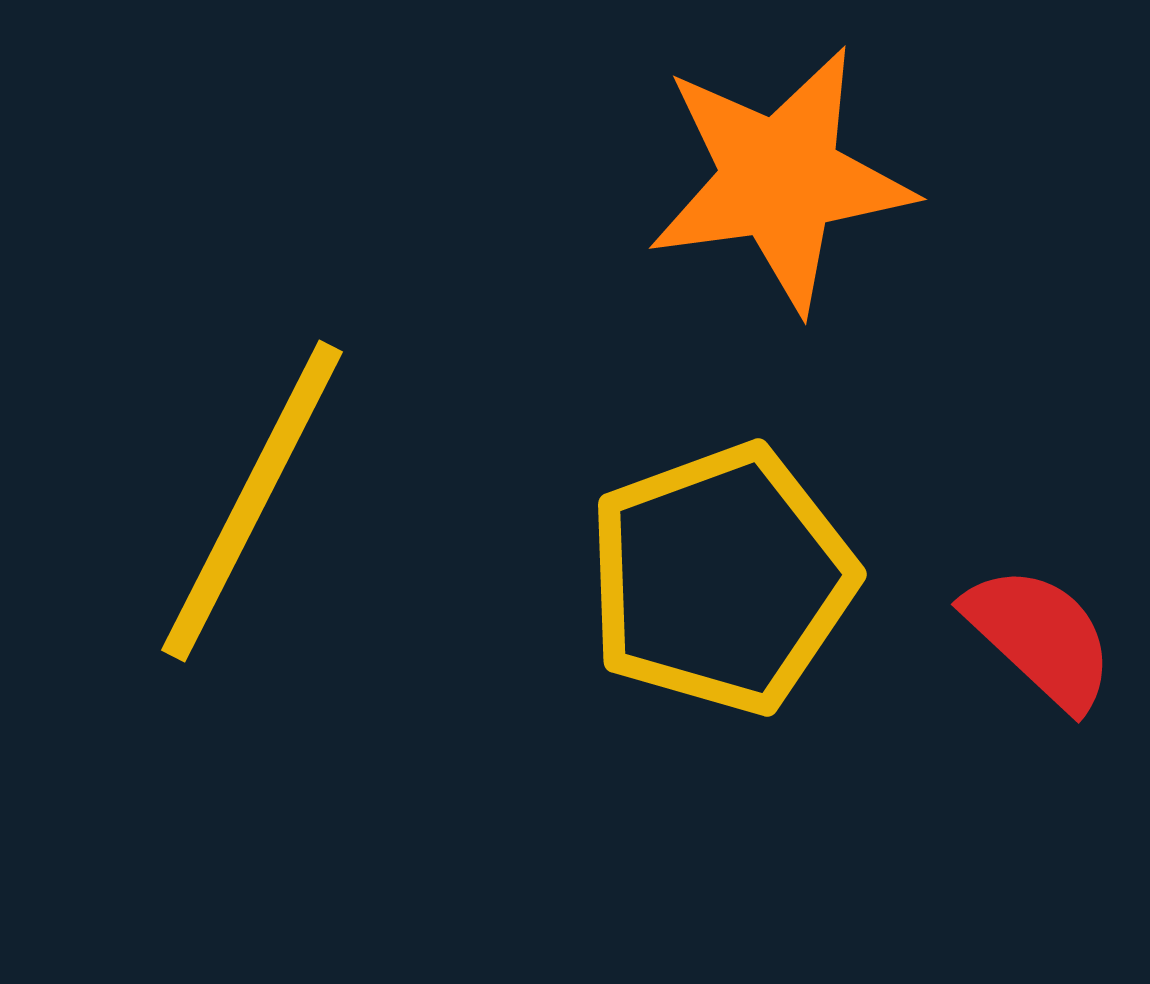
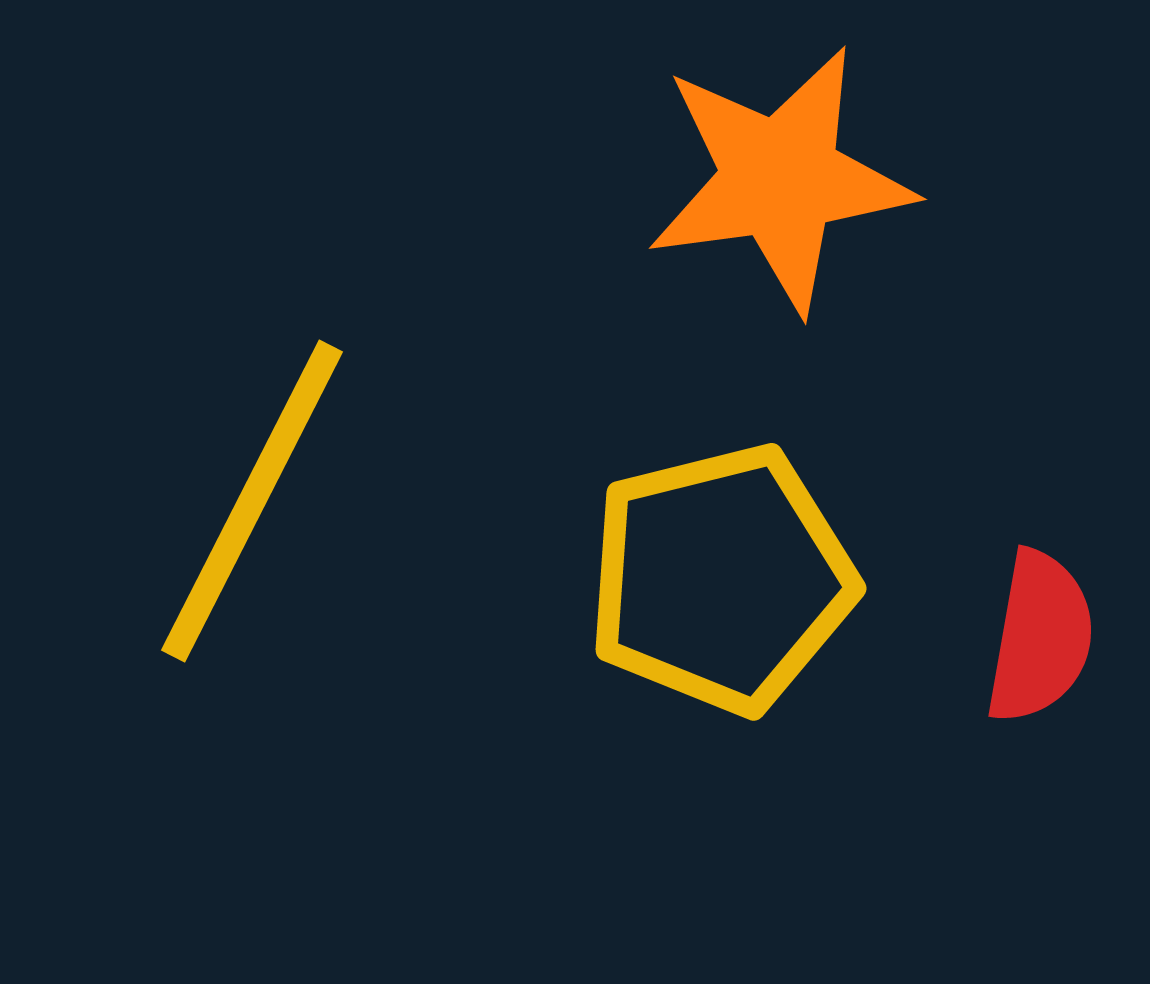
yellow pentagon: rotated 6 degrees clockwise
red semicircle: rotated 57 degrees clockwise
